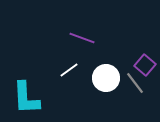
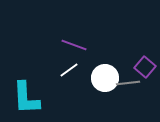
purple line: moved 8 px left, 7 px down
purple square: moved 2 px down
white circle: moved 1 px left
gray line: moved 7 px left; rotated 60 degrees counterclockwise
